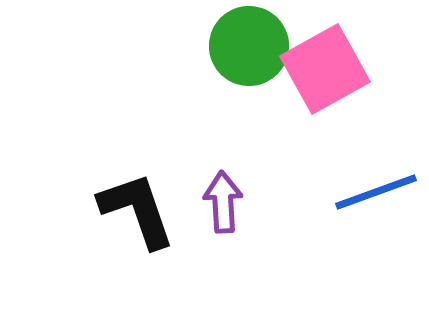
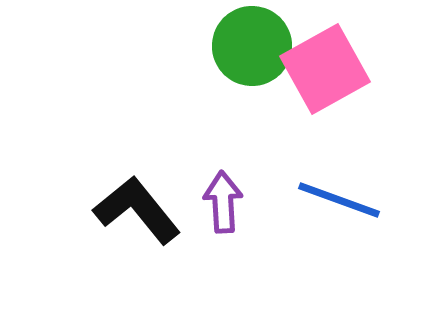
green circle: moved 3 px right
blue line: moved 37 px left, 8 px down; rotated 40 degrees clockwise
black L-shape: rotated 20 degrees counterclockwise
